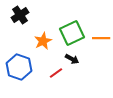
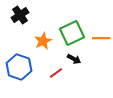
black arrow: moved 2 px right
